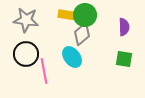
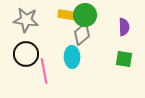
cyan ellipse: rotated 35 degrees clockwise
